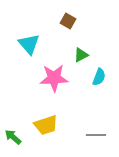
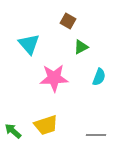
green triangle: moved 8 px up
green arrow: moved 6 px up
